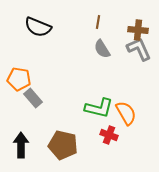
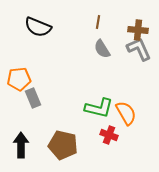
orange pentagon: rotated 15 degrees counterclockwise
gray rectangle: rotated 18 degrees clockwise
